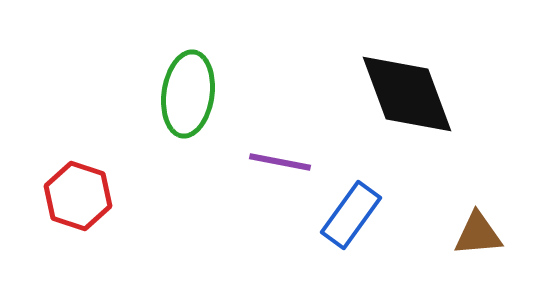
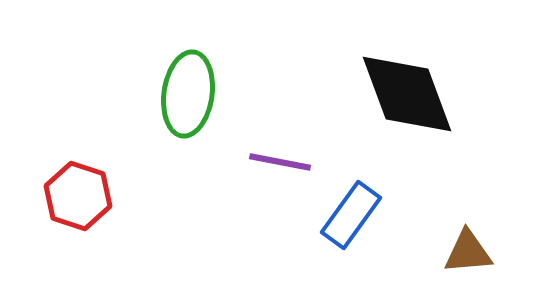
brown triangle: moved 10 px left, 18 px down
